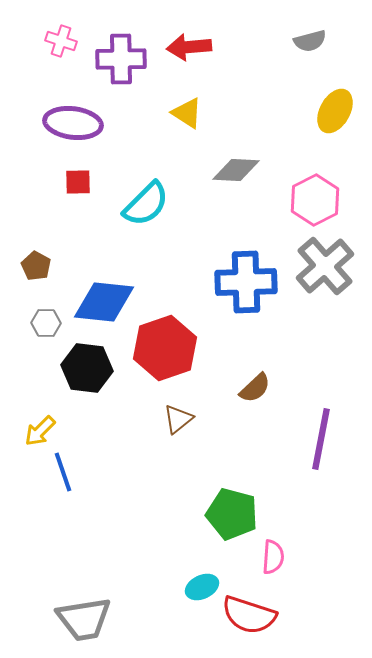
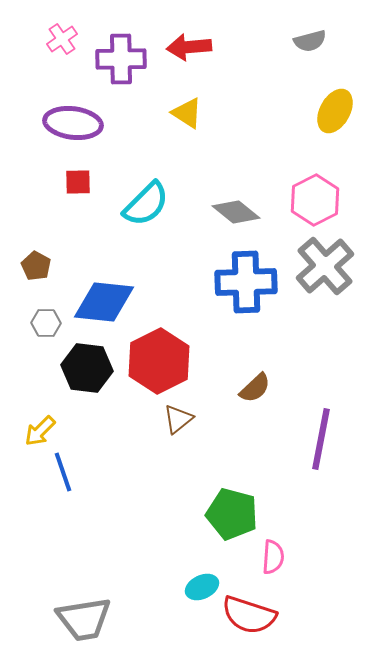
pink cross: moved 1 px right, 2 px up; rotated 36 degrees clockwise
gray diamond: moved 42 px down; rotated 36 degrees clockwise
red hexagon: moved 6 px left, 13 px down; rotated 8 degrees counterclockwise
